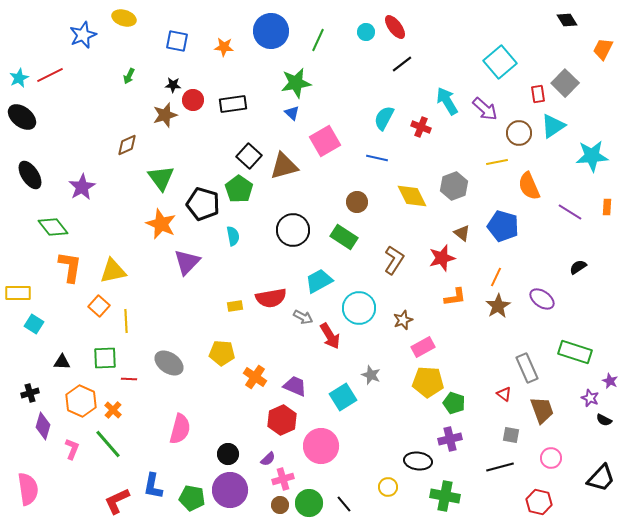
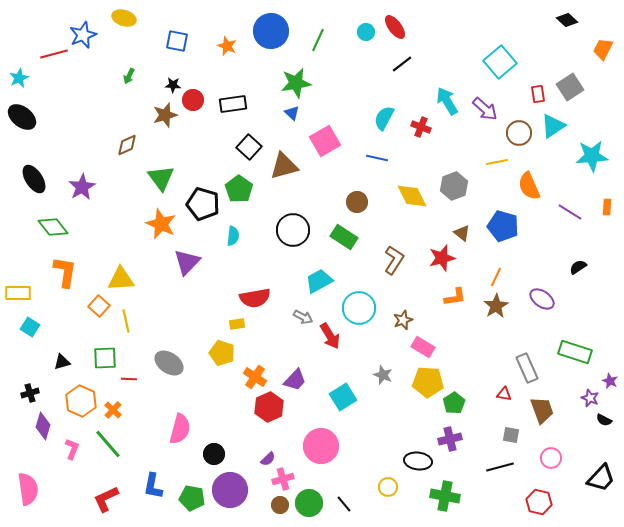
black diamond at (567, 20): rotated 15 degrees counterclockwise
orange star at (224, 47): moved 3 px right, 1 px up; rotated 18 degrees clockwise
red line at (50, 75): moved 4 px right, 21 px up; rotated 12 degrees clockwise
gray square at (565, 83): moved 5 px right, 4 px down; rotated 12 degrees clockwise
black square at (249, 156): moved 9 px up
black ellipse at (30, 175): moved 4 px right, 4 px down
cyan semicircle at (233, 236): rotated 18 degrees clockwise
orange L-shape at (70, 267): moved 5 px left, 5 px down
yellow triangle at (113, 271): moved 8 px right, 8 px down; rotated 8 degrees clockwise
red semicircle at (271, 298): moved 16 px left
yellow rectangle at (235, 306): moved 2 px right, 18 px down
brown star at (498, 306): moved 2 px left
yellow line at (126, 321): rotated 10 degrees counterclockwise
cyan square at (34, 324): moved 4 px left, 3 px down
pink rectangle at (423, 347): rotated 60 degrees clockwise
yellow pentagon at (222, 353): rotated 15 degrees clockwise
black triangle at (62, 362): rotated 18 degrees counterclockwise
gray star at (371, 375): moved 12 px right
purple trapezoid at (295, 386): moved 6 px up; rotated 110 degrees clockwise
red triangle at (504, 394): rotated 28 degrees counterclockwise
green pentagon at (454, 403): rotated 20 degrees clockwise
red hexagon at (282, 420): moved 13 px left, 13 px up
black circle at (228, 454): moved 14 px left
red L-shape at (117, 501): moved 11 px left, 2 px up
